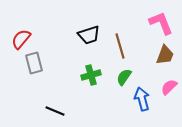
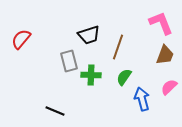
brown line: moved 2 px left, 1 px down; rotated 35 degrees clockwise
gray rectangle: moved 35 px right, 2 px up
green cross: rotated 18 degrees clockwise
